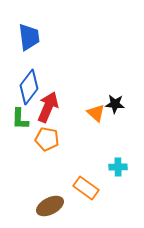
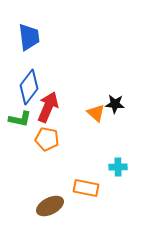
green L-shape: rotated 80 degrees counterclockwise
orange rectangle: rotated 25 degrees counterclockwise
